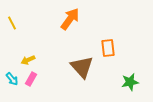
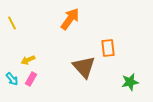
brown triangle: moved 2 px right
